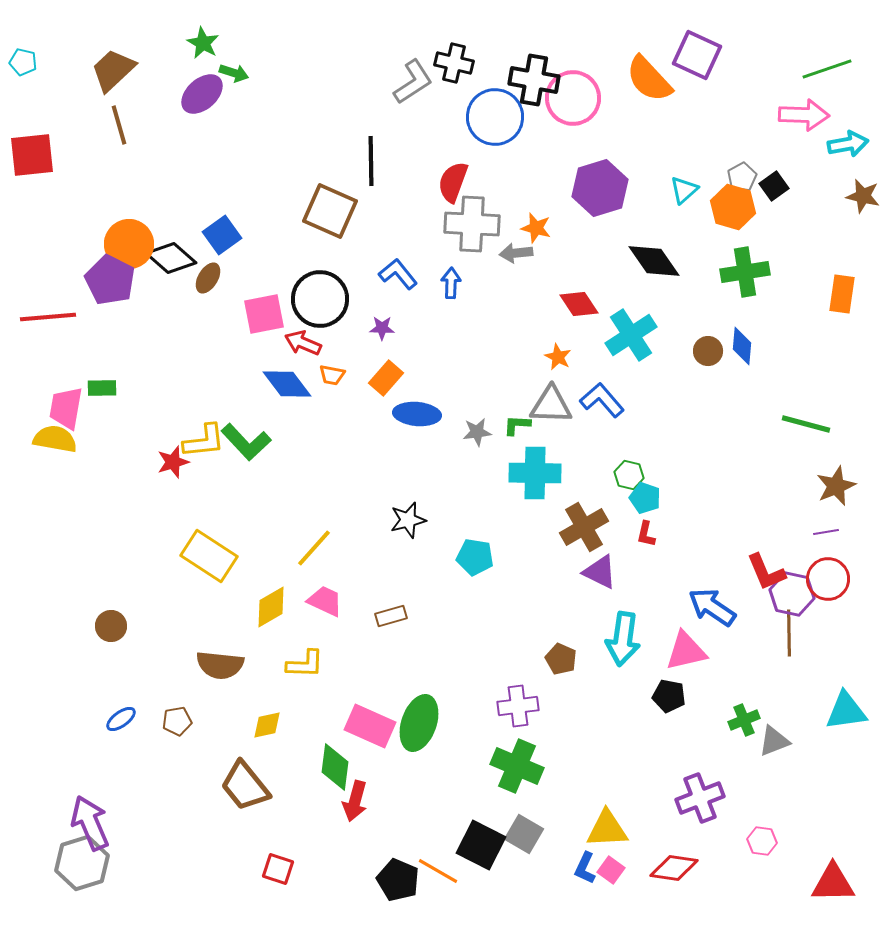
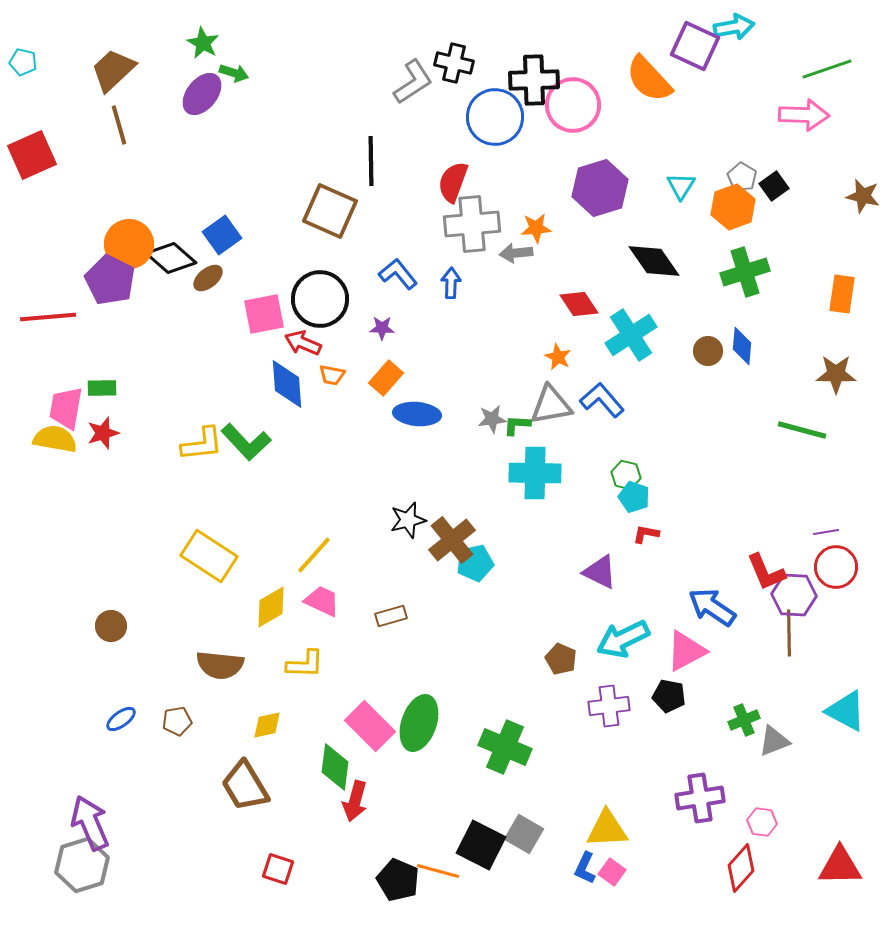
purple square at (697, 55): moved 2 px left, 9 px up
black cross at (534, 80): rotated 12 degrees counterclockwise
purple ellipse at (202, 94): rotated 9 degrees counterclockwise
pink circle at (573, 98): moved 7 px down
cyan arrow at (848, 144): moved 114 px left, 117 px up
red square at (32, 155): rotated 18 degrees counterclockwise
gray pentagon at (742, 177): rotated 12 degrees counterclockwise
cyan triangle at (684, 190): moved 3 px left, 4 px up; rotated 16 degrees counterclockwise
orange hexagon at (733, 207): rotated 24 degrees clockwise
gray cross at (472, 224): rotated 8 degrees counterclockwise
orange star at (536, 228): rotated 20 degrees counterclockwise
green cross at (745, 272): rotated 9 degrees counterclockwise
brown ellipse at (208, 278): rotated 20 degrees clockwise
blue diamond at (287, 384): rotated 33 degrees clockwise
gray triangle at (551, 405): rotated 12 degrees counterclockwise
green line at (806, 424): moved 4 px left, 6 px down
gray star at (477, 432): moved 15 px right, 13 px up
yellow L-shape at (204, 441): moved 2 px left, 3 px down
red star at (173, 462): moved 70 px left, 29 px up
green hexagon at (629, 475): moved 3 px left
brown star at (836, 486): moved 112 px up; rotated 24 degrees clockwise
cyan pentagon at (645, 498): moved 11 px left, 1 px up
brown cross at (584, 527): moved 132 px left, 13 px down; rotated 9 degrees counterclockwise
red L-shape at (646, 534): rotated 88 degrees clockwise
yellow line at (314, 548): moved 7 px down
cyan pentagon at (475, 557): moved 6 px down; rotated 21 degrees counterclockwise
red circle at (828, 579): moved 8 px right, 12 px up
purple hexagon at (792, 594): moved 2 px right, 1 px down; rotated 9 degrees counterclockwise
pink trapezoid at (325, 601): moved 3 px left
cyan arrow at (623, 639): rotated 56 degrees clockwise
pink triangle at (686, 651): rotated 15 degrees counterclockwise
purple cross at (518, 706): moved 91 px right
cyan triangle at (846, 711): rotated 36 degrees clockwise
pink rectangle at (370, 726): rotated 21 degrees clockwise
green cross at (517, 766): moved 12 px left, 19 px up
brown trapezoid at (245, 786): rotated 8 degrees clockwise
purple cross at (700, 798): rotated 12 degrees clockwise
pink hexagon at (762, 841): moved 19 px up
gray hexagon at (82, 863): moved 2 px down
red diamond at (674, 868): moved 67 px right; rotated 57 degrees counterclockwise
pink square at (611, 870): moved 1 px right, 2 px down
orange line at (438, 871): rotated 15 degrees counterclockwise
red triangle at (833, 883): moved 7 px right, 17 px up
